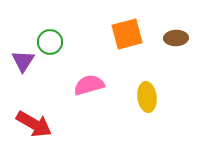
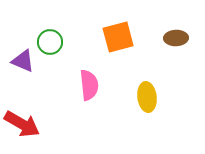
orange square: moved 9 px left, 3 px down
purple triangle: rotated 40 degrees counterclockwise
pink semicircle: rotated 100 degrees clockwise
red arrow: moved 12 px left
